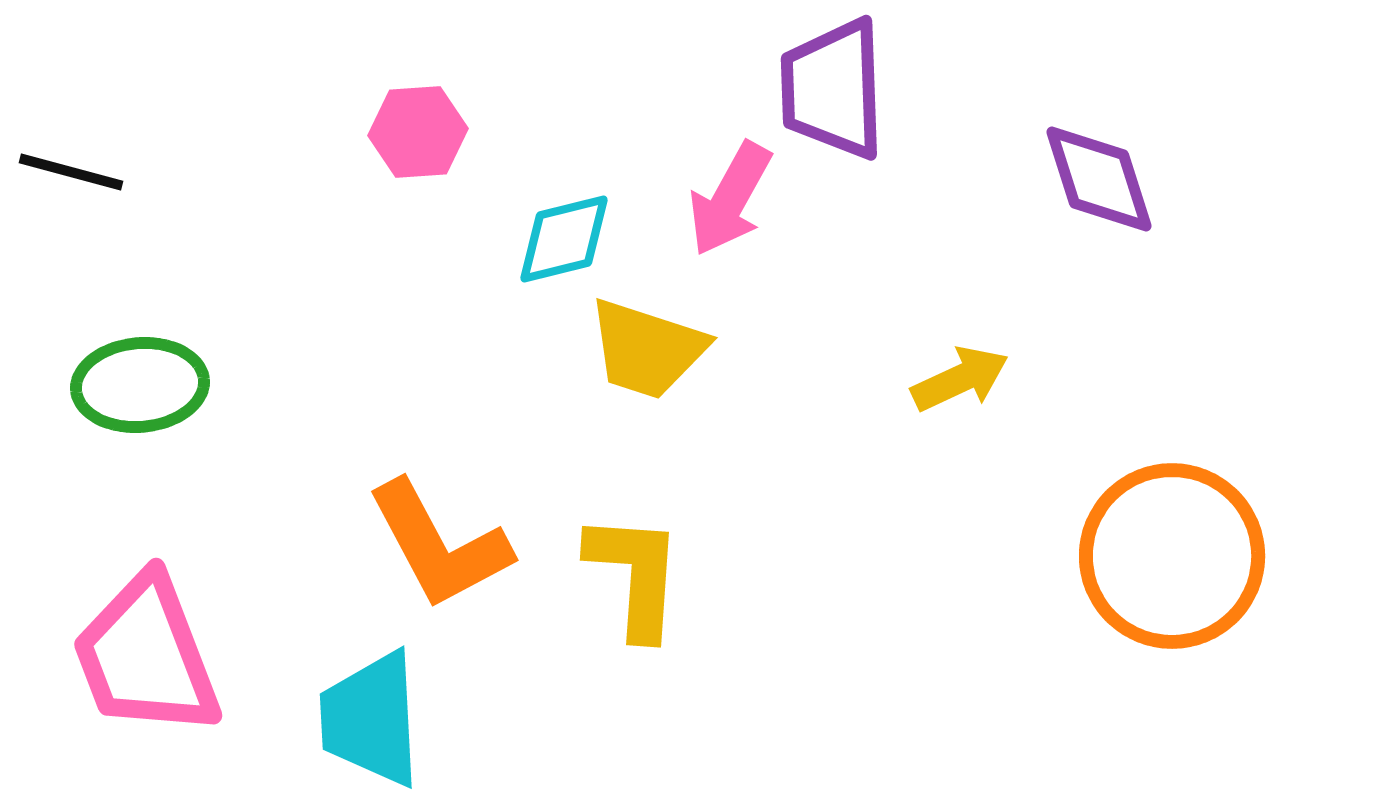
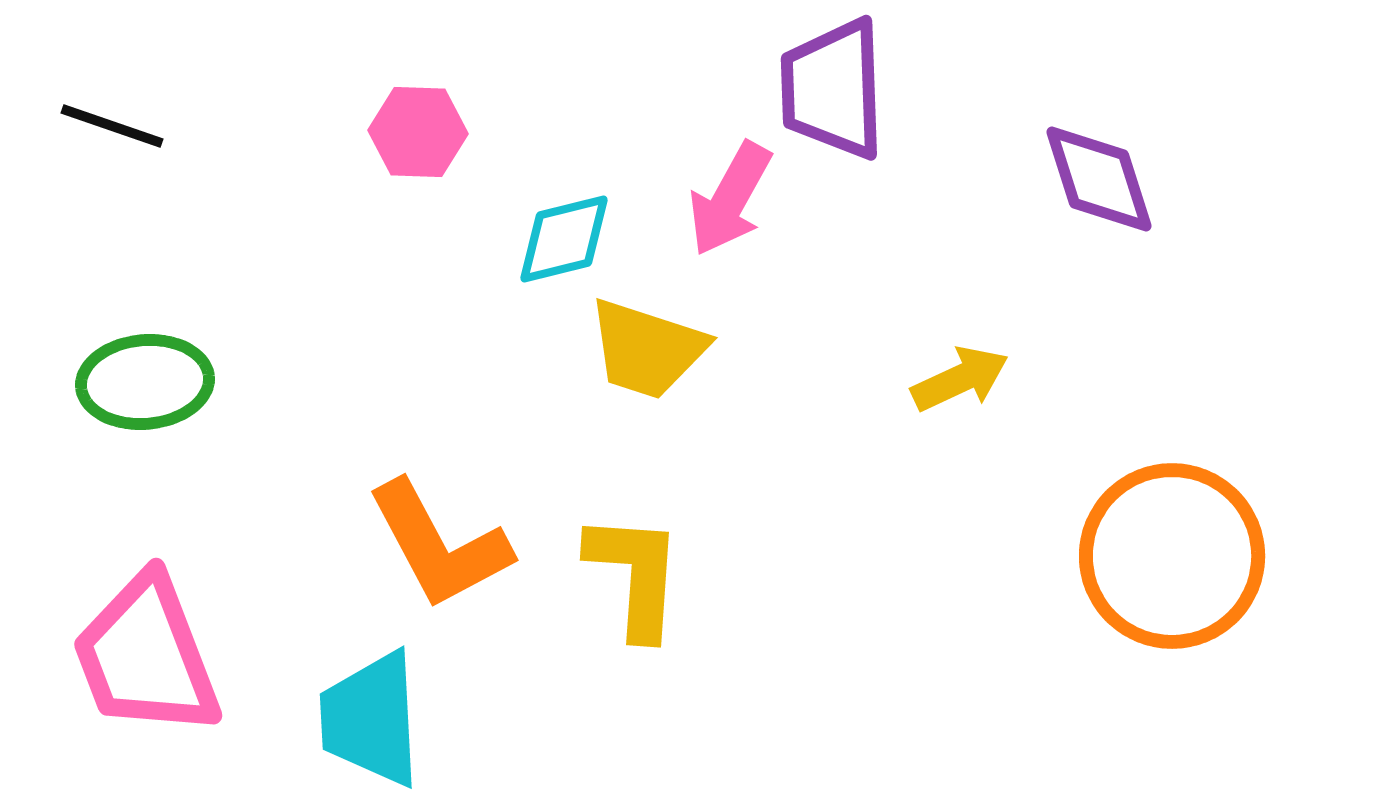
pink hexagon: rotated 6 degrees clockwise
black line: moved 41 px right, 46 px up; rotated 4 degrees clockwise
green ellipse: moved 5 px right, 3 px up
